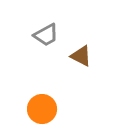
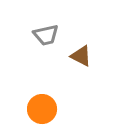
gray trapezoid: rotated 16 degrees clockwise
